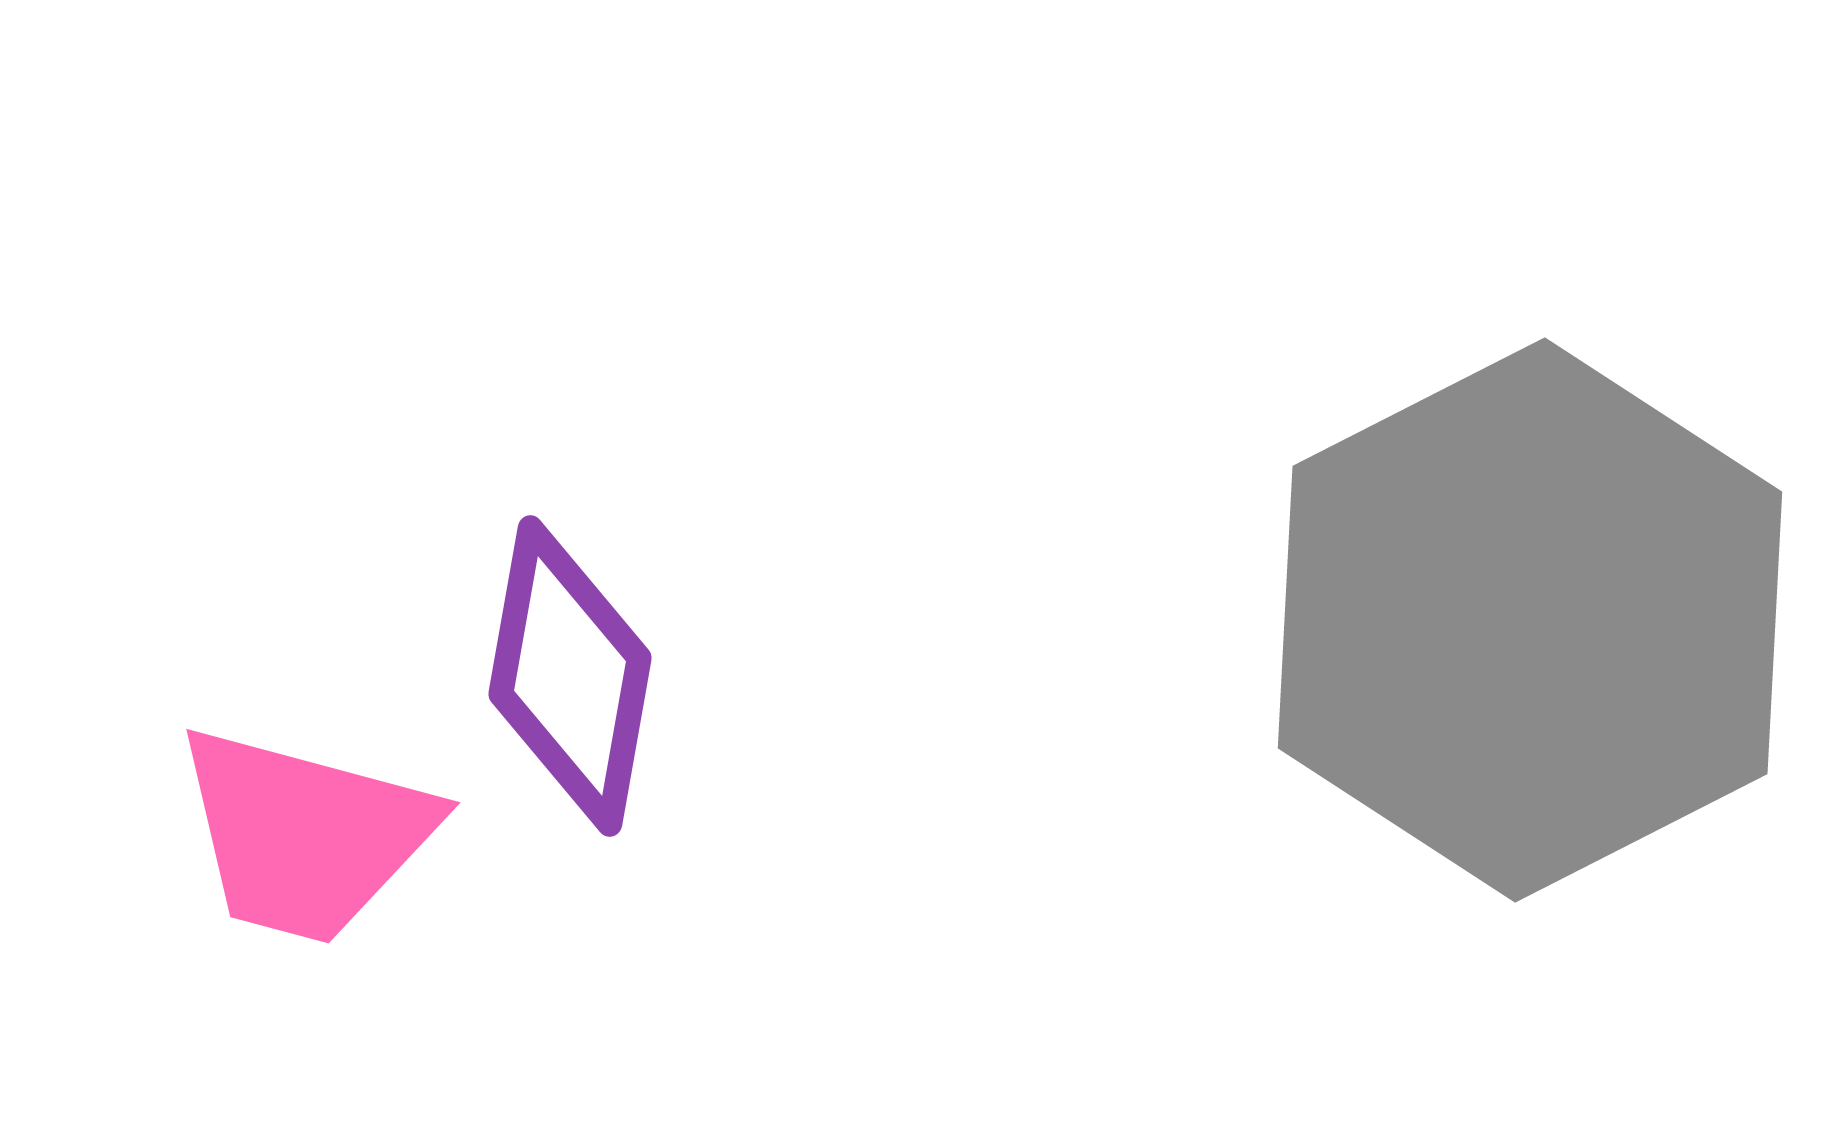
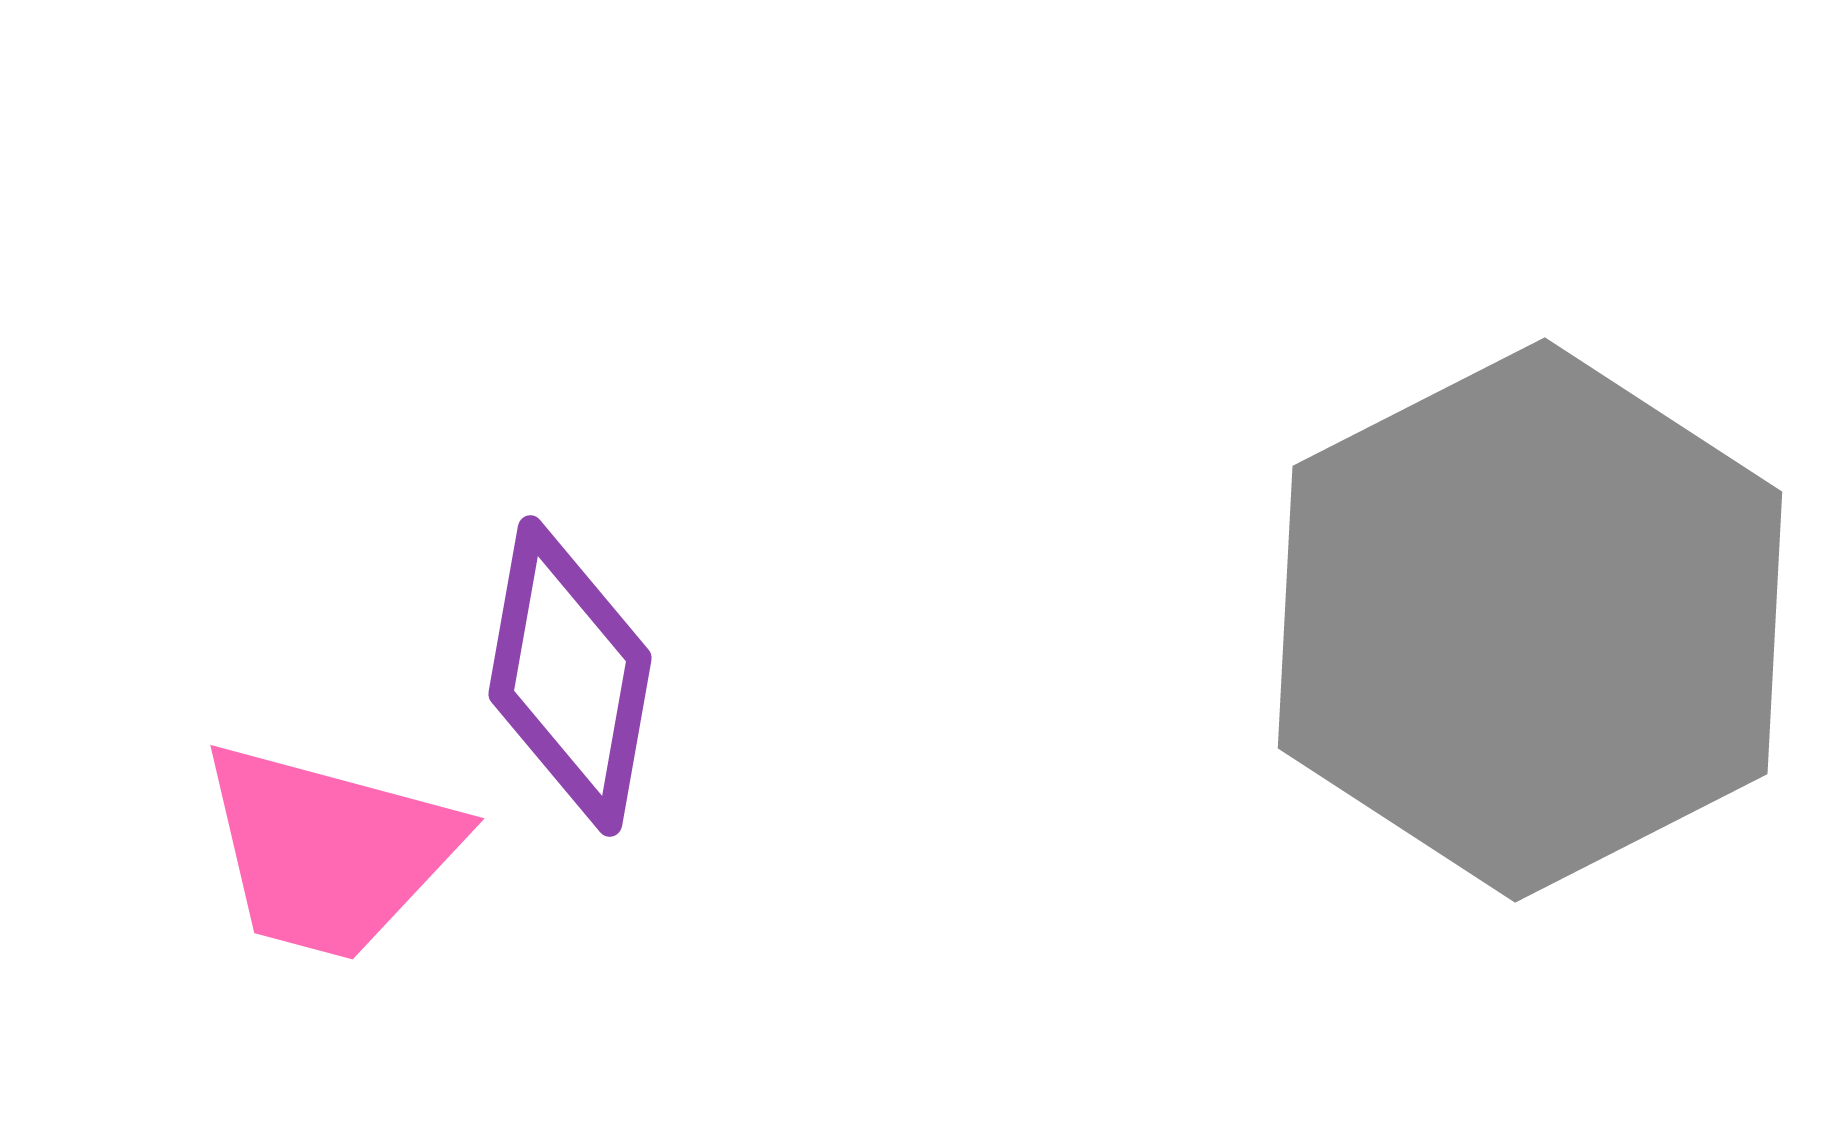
pink trapezoid: moved 24 px right, 16 px down
